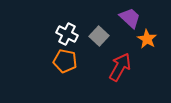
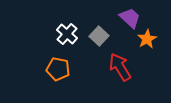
white cross: rotated 15 degrees clockwise
orange star: rotated 12 degrees clockwise
orange pentagon: moved 7 px left, 8 px down
red arrow: rotated 60 degrees counterclockwise
